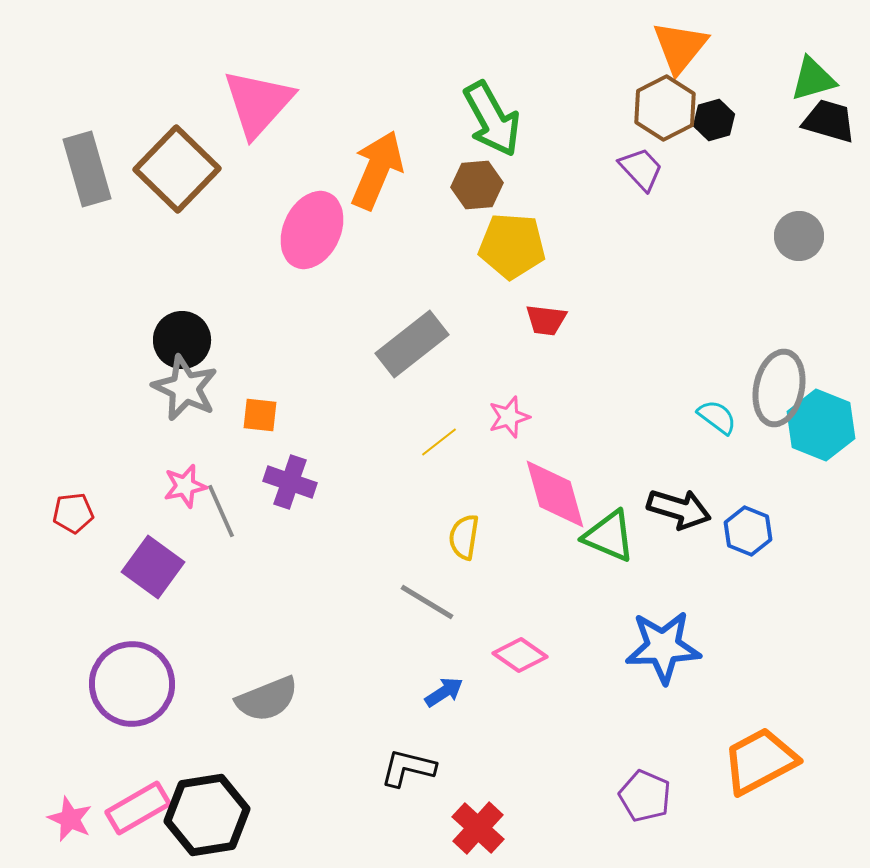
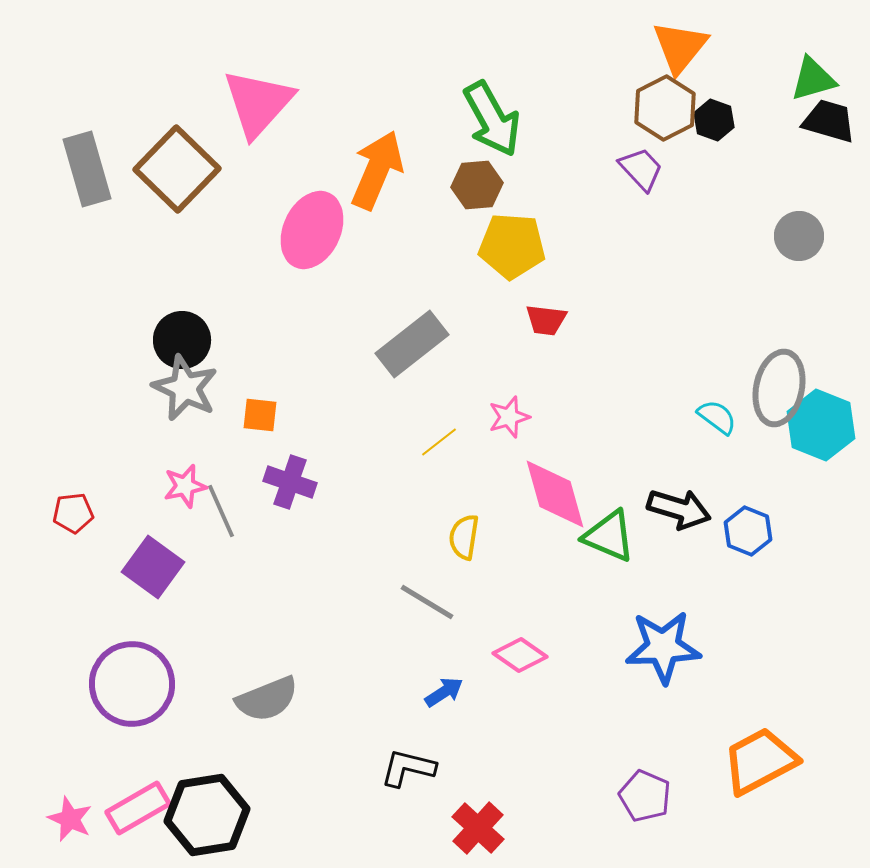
black hexagon at (714, 120): rotated 24 degrees counterclockwise
